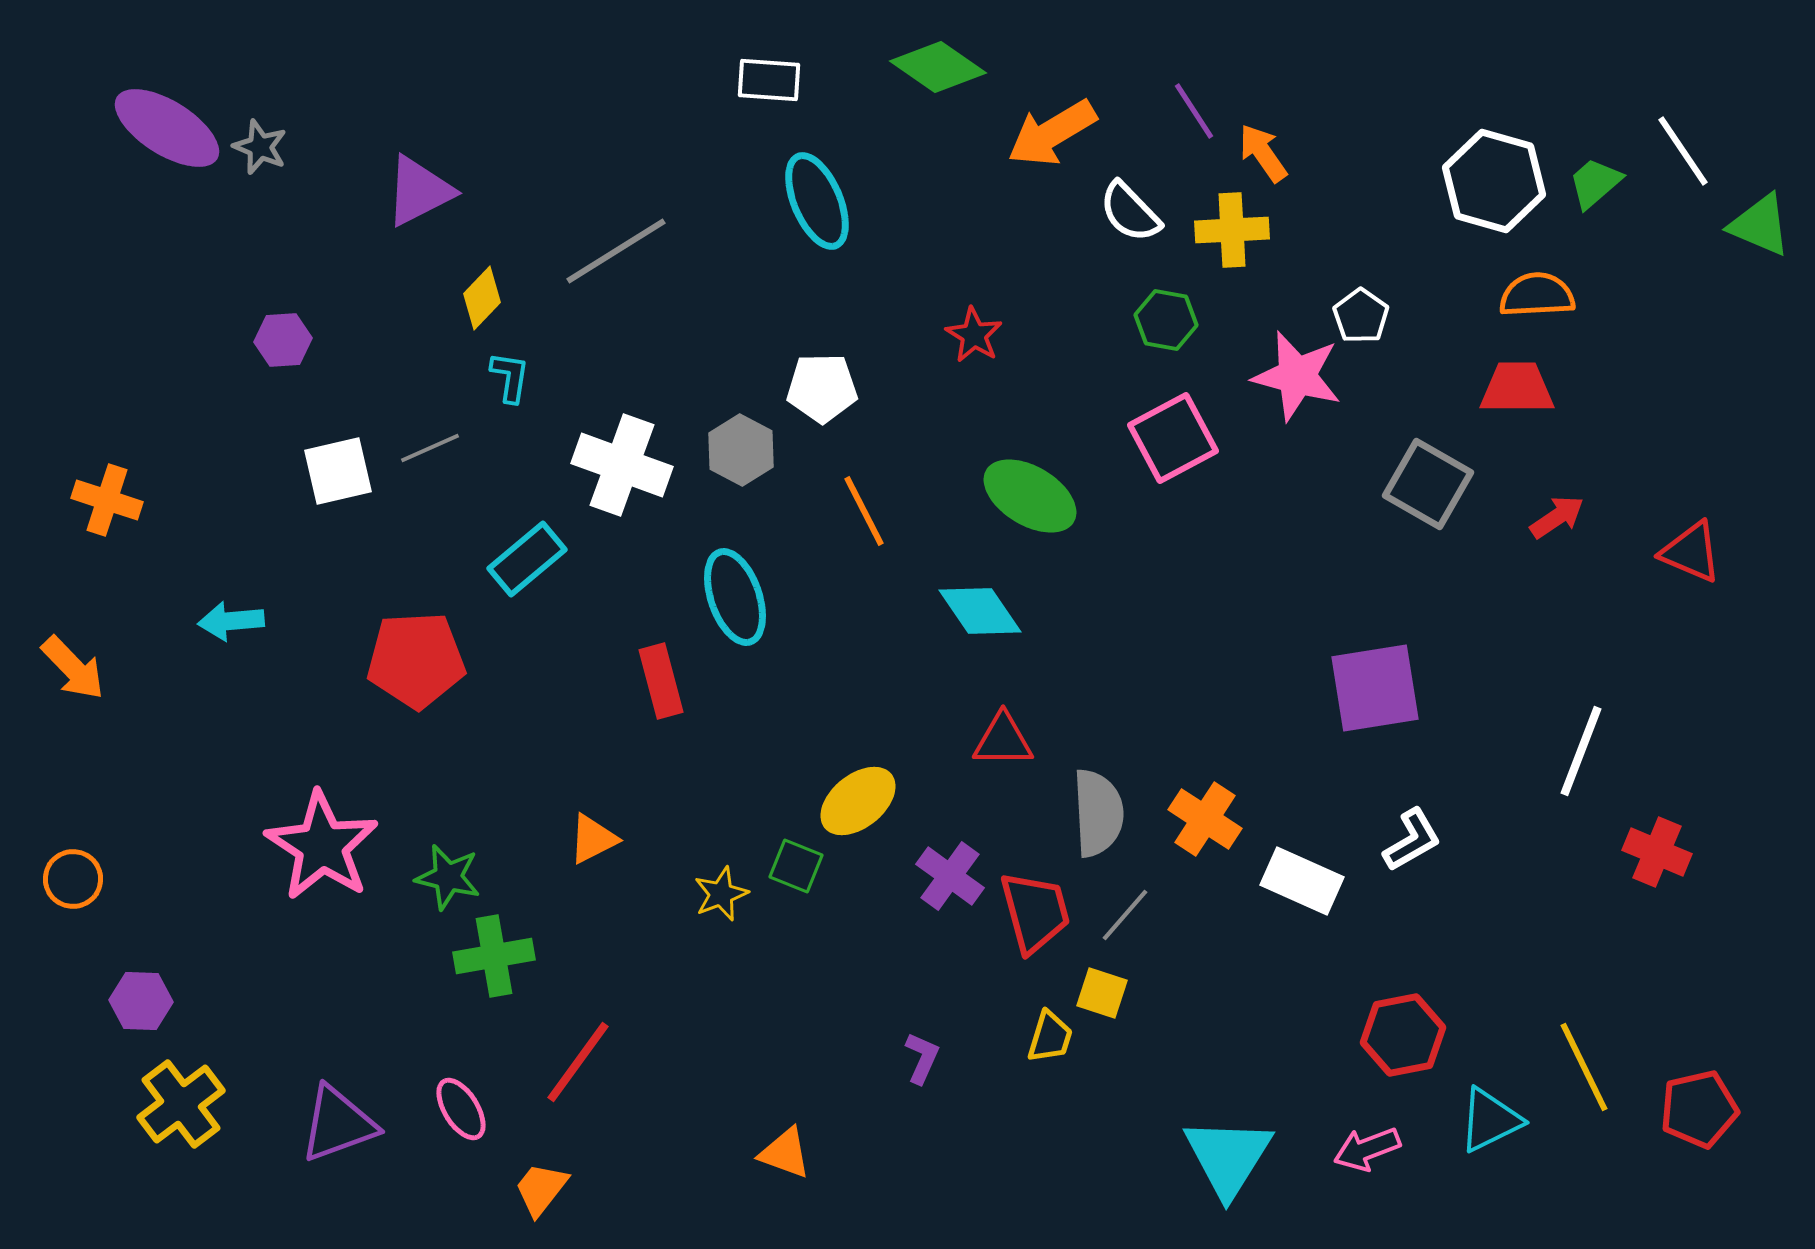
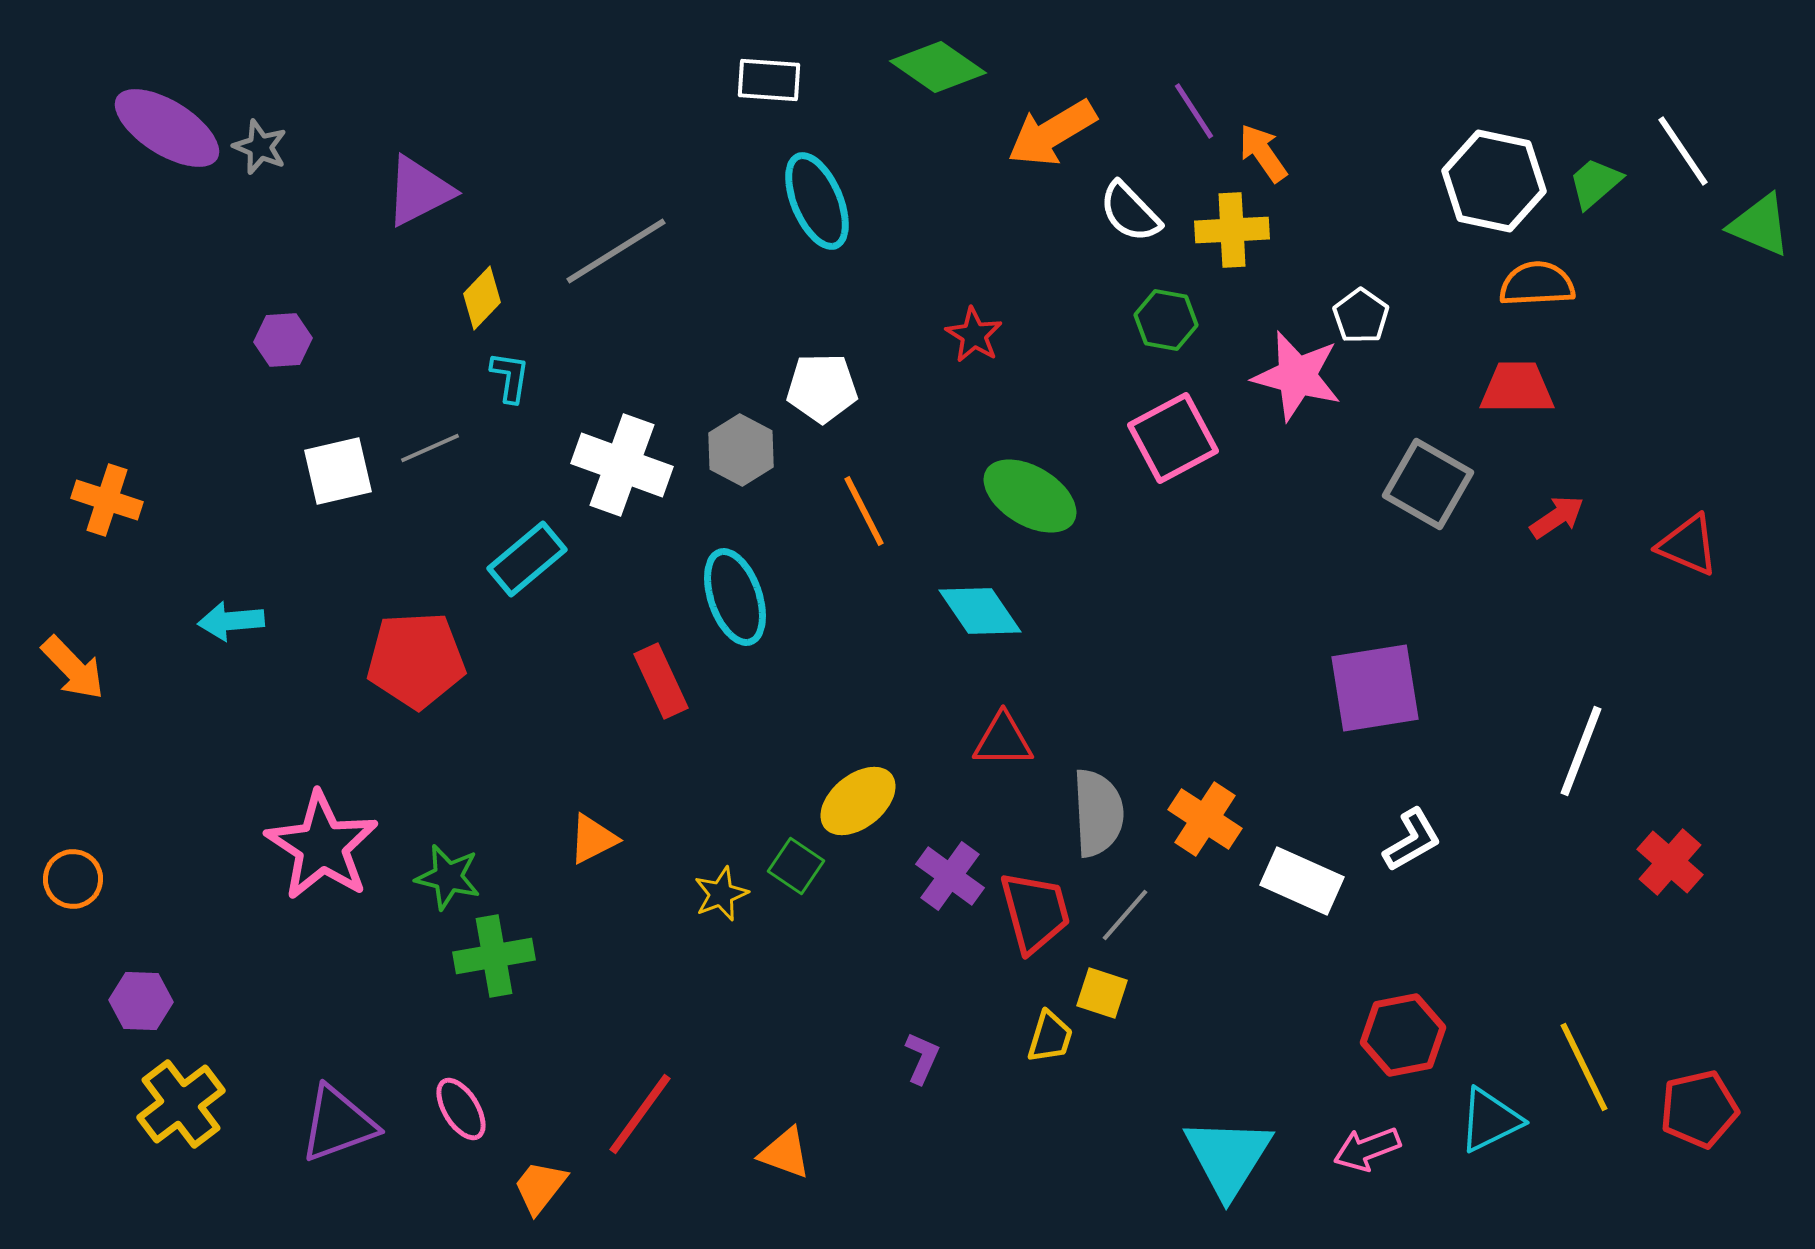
white hexagon at (1494, 181): rotated 4 degrees counterclockwise
orange semicircle at (1537, 295): moved 11 px up
red triangle at (1691, 552): moved 3 px left, 7 px up
red rectangle at (661, 681): rotated 10 degrees counterclockwise
red cross at (1657, 852): moved 13 px right, 10 px down; rotated 18 degrees clockwise
green square at (796, 866): rotated 12 degrees clockwise
red line at (578, 1062): moved 62 px right, 52 px down
orange trapezoid at (541, 1189): moved 1 px left, 2 px up
